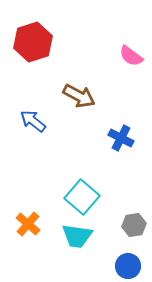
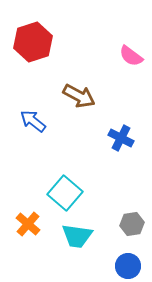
cyan square: moved 17 px left, 4 px up
gray hexagon: moved 2 px left, 1 px up
